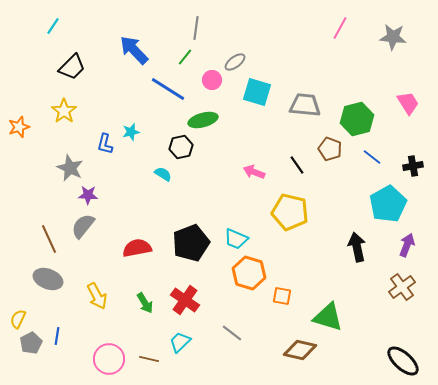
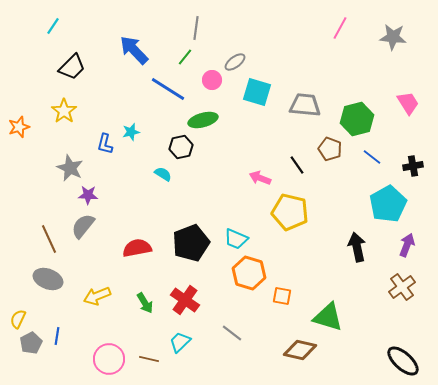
pink arrow at (254, 172): moved 6 px right, 6 px down
yellow arrow at (97, 296): rotated 96 degrees clockwise
